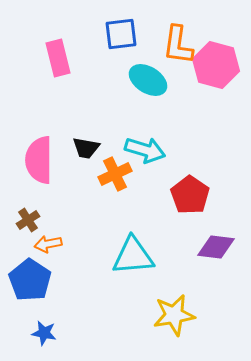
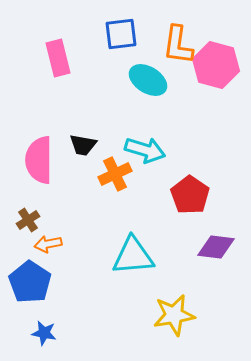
black trapezoid: moved 3 px left, 3 px up
blue pentagon: moved 2 px down
